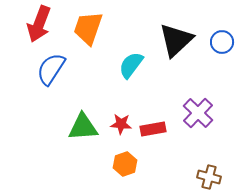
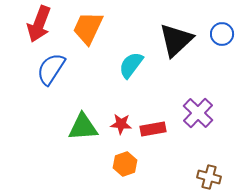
orange trapezoid: rotated 6 degrees clockwise
blue circle: moved 8 px up
